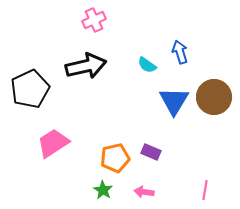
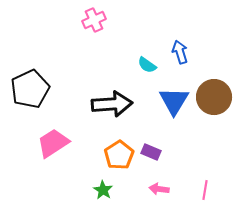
black arrow: moved 26 px right, 38 px down; rotated 9 degrees clockwise
orange pentagon: moved 4 px right, 3 px up; rotated 20 degrees counterclockwise
pink arrow: moved 15 px right, 3 px up
